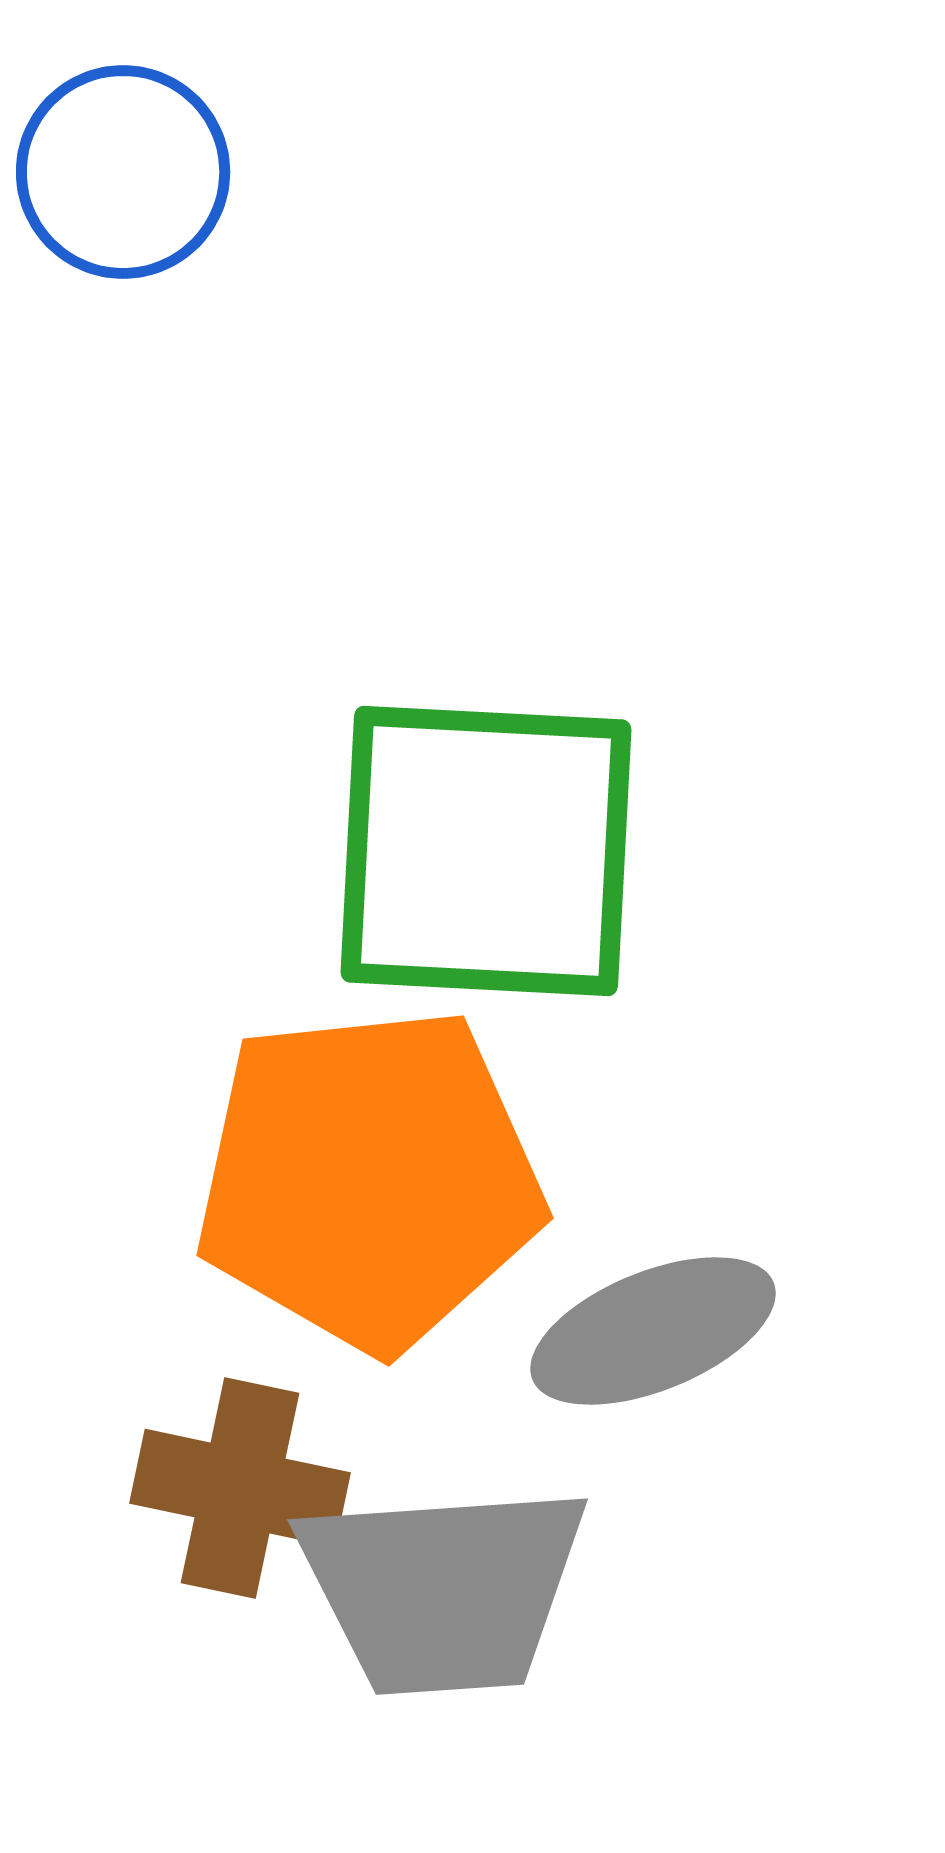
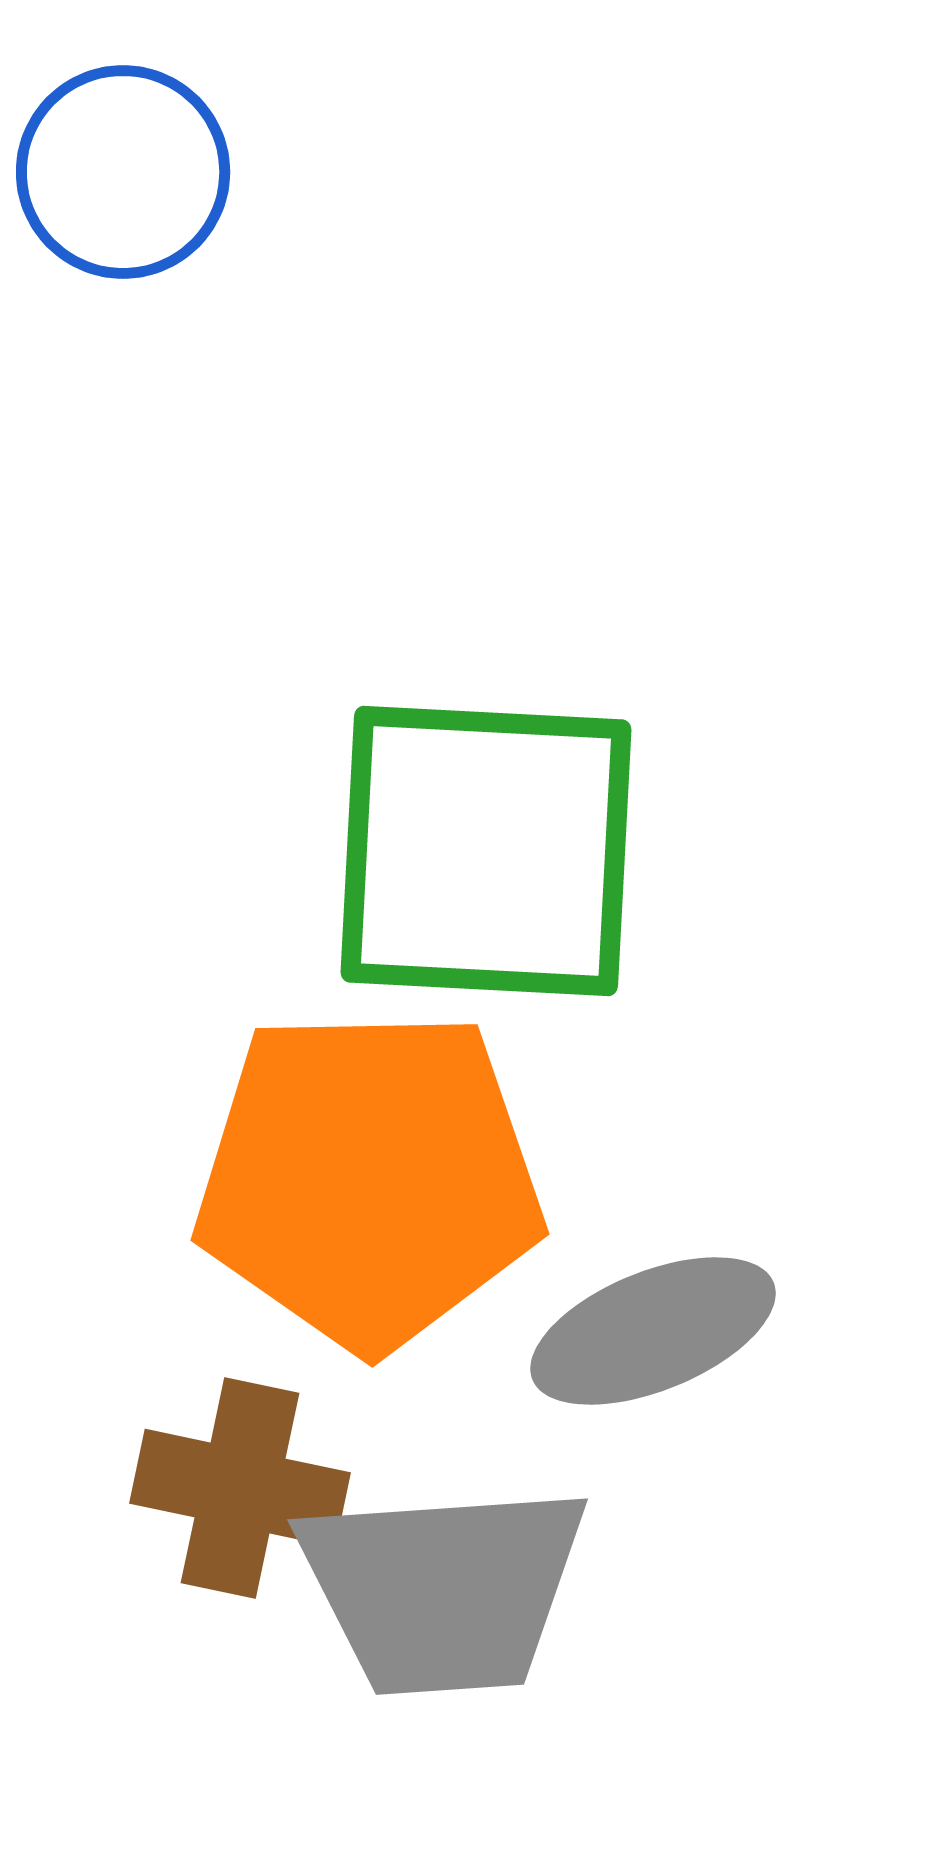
orange pentagon: rotated 5 degrees clockwise
